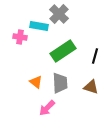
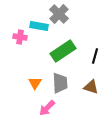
orange triangle: moved 1 px left, 1 px down; rotated 24 degrees clockwise
